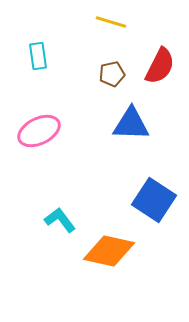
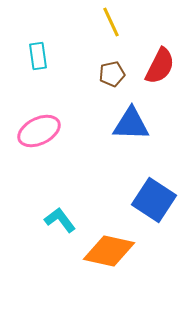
yellow line: rotated 48 degrees clockwise
